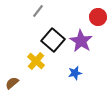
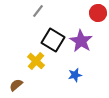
red circle: moved 4 px up
black square: rotated 10 degrees counterclockwise
blue star: moved 2 px down
brown semicircle: moved 4 px right, 2 px down
